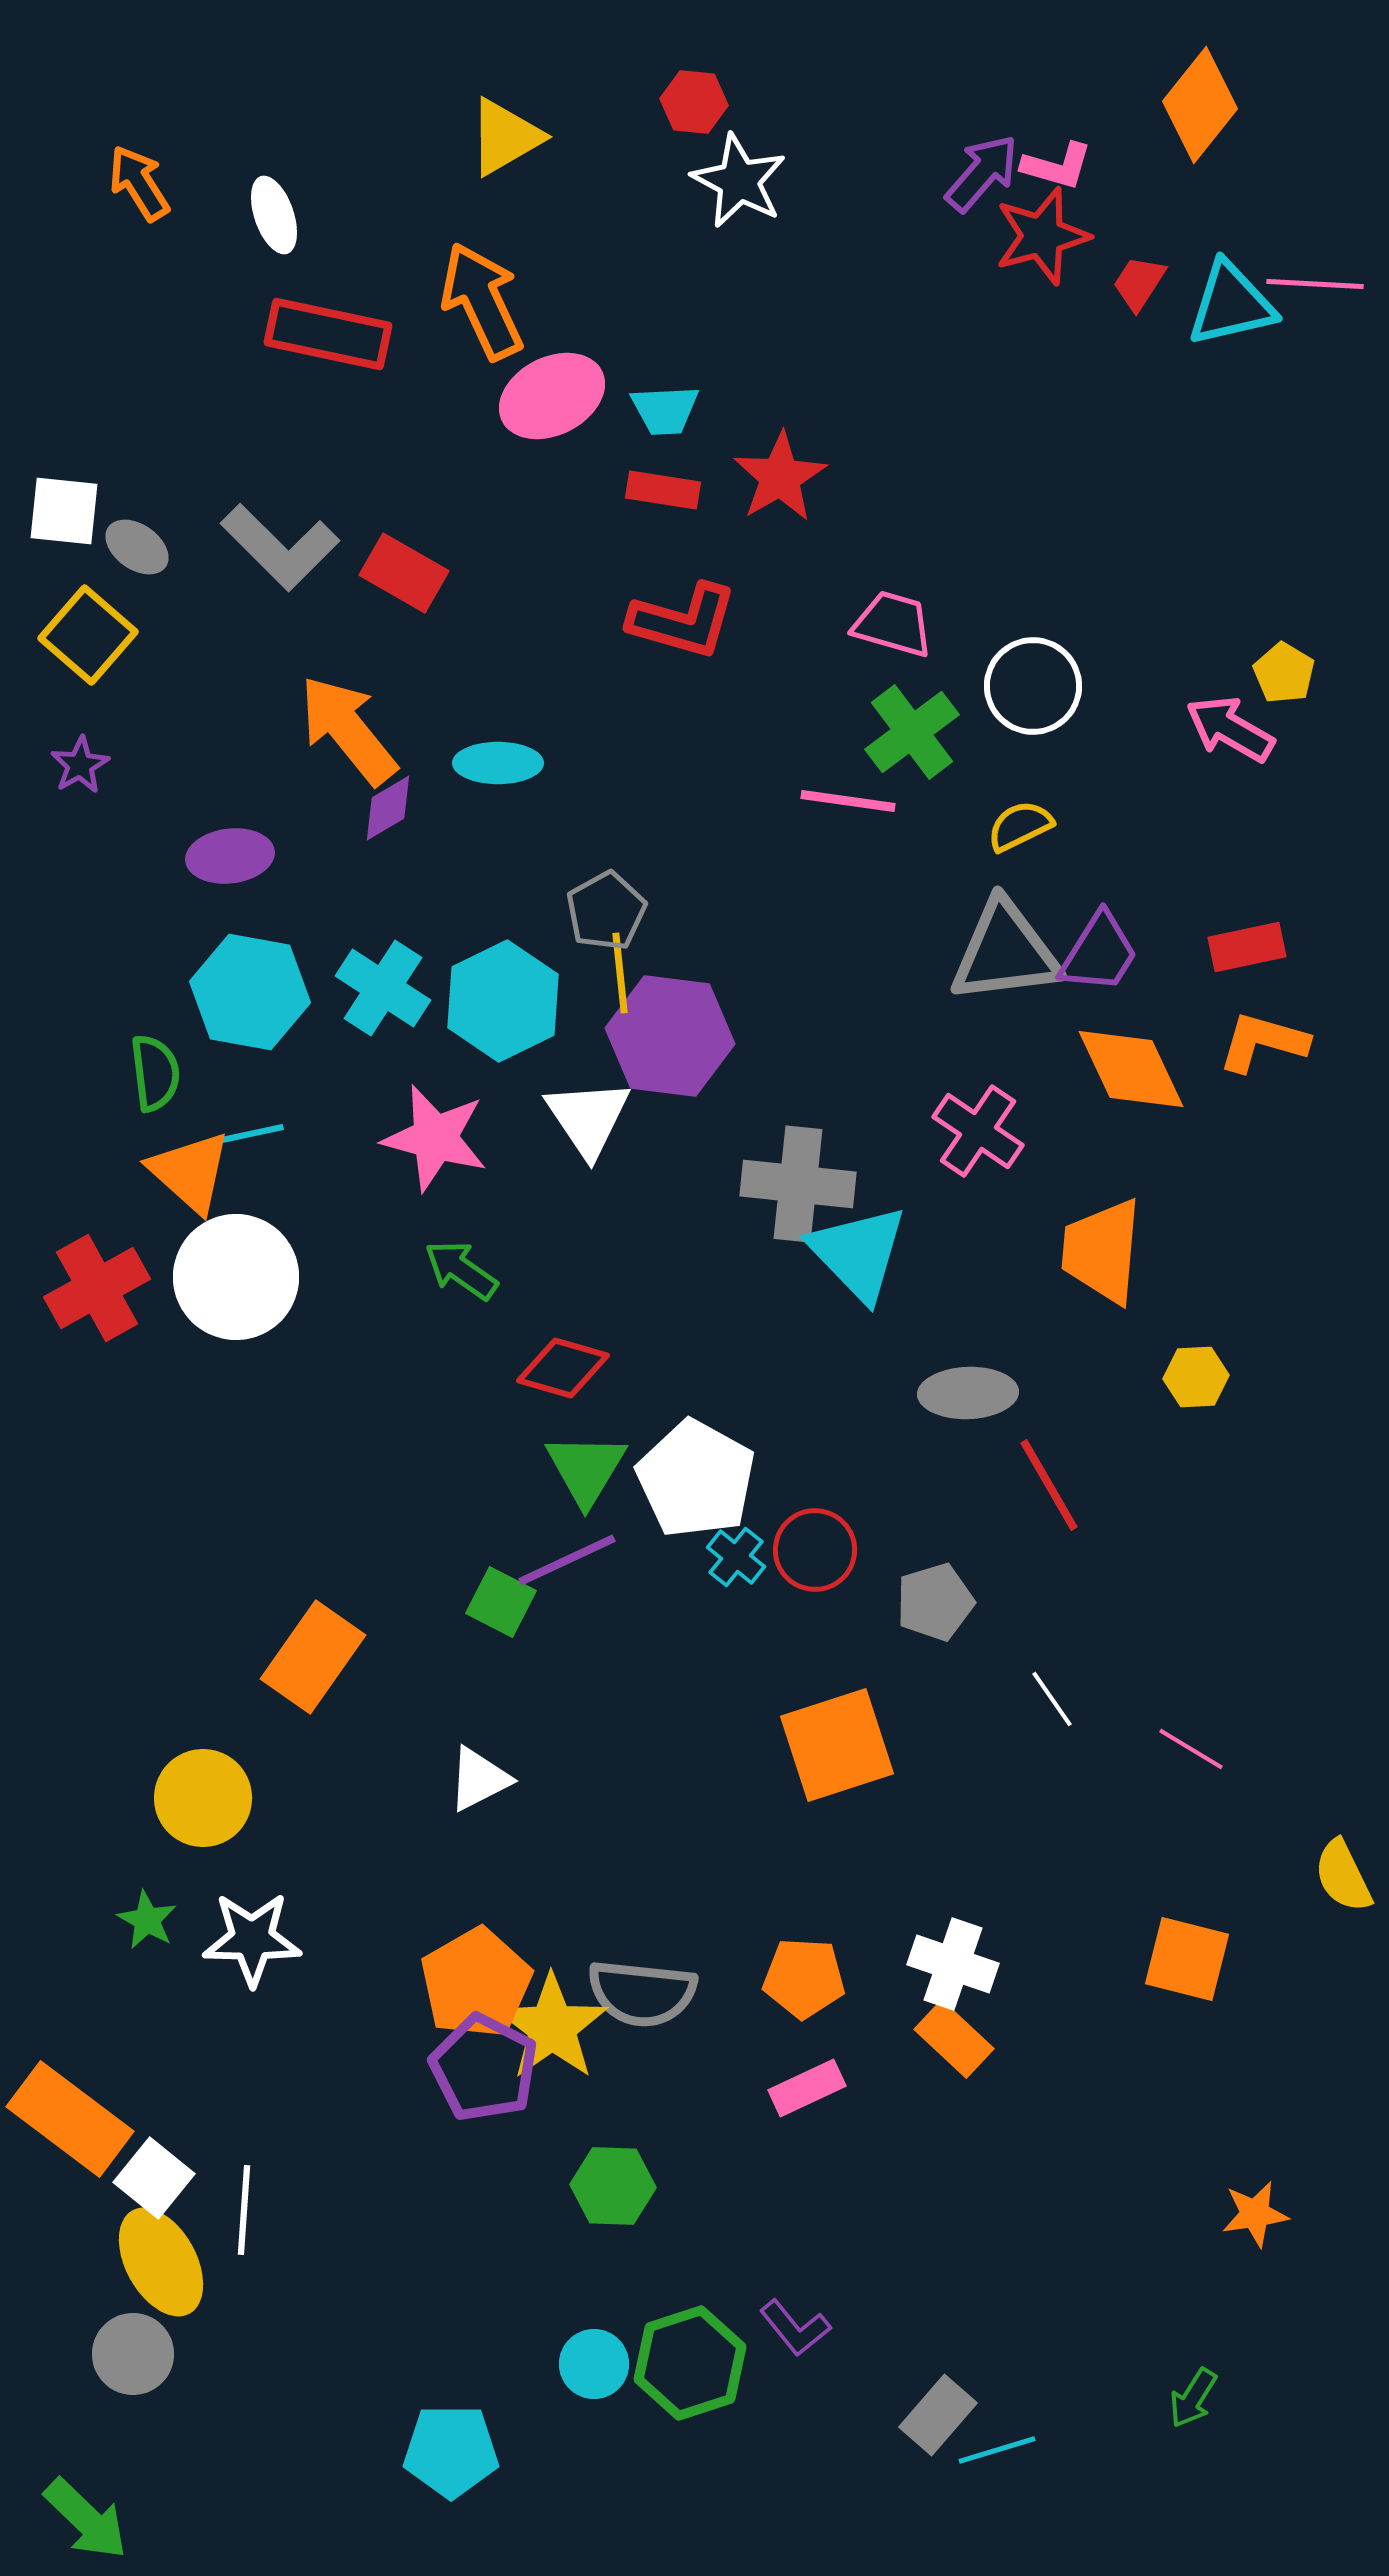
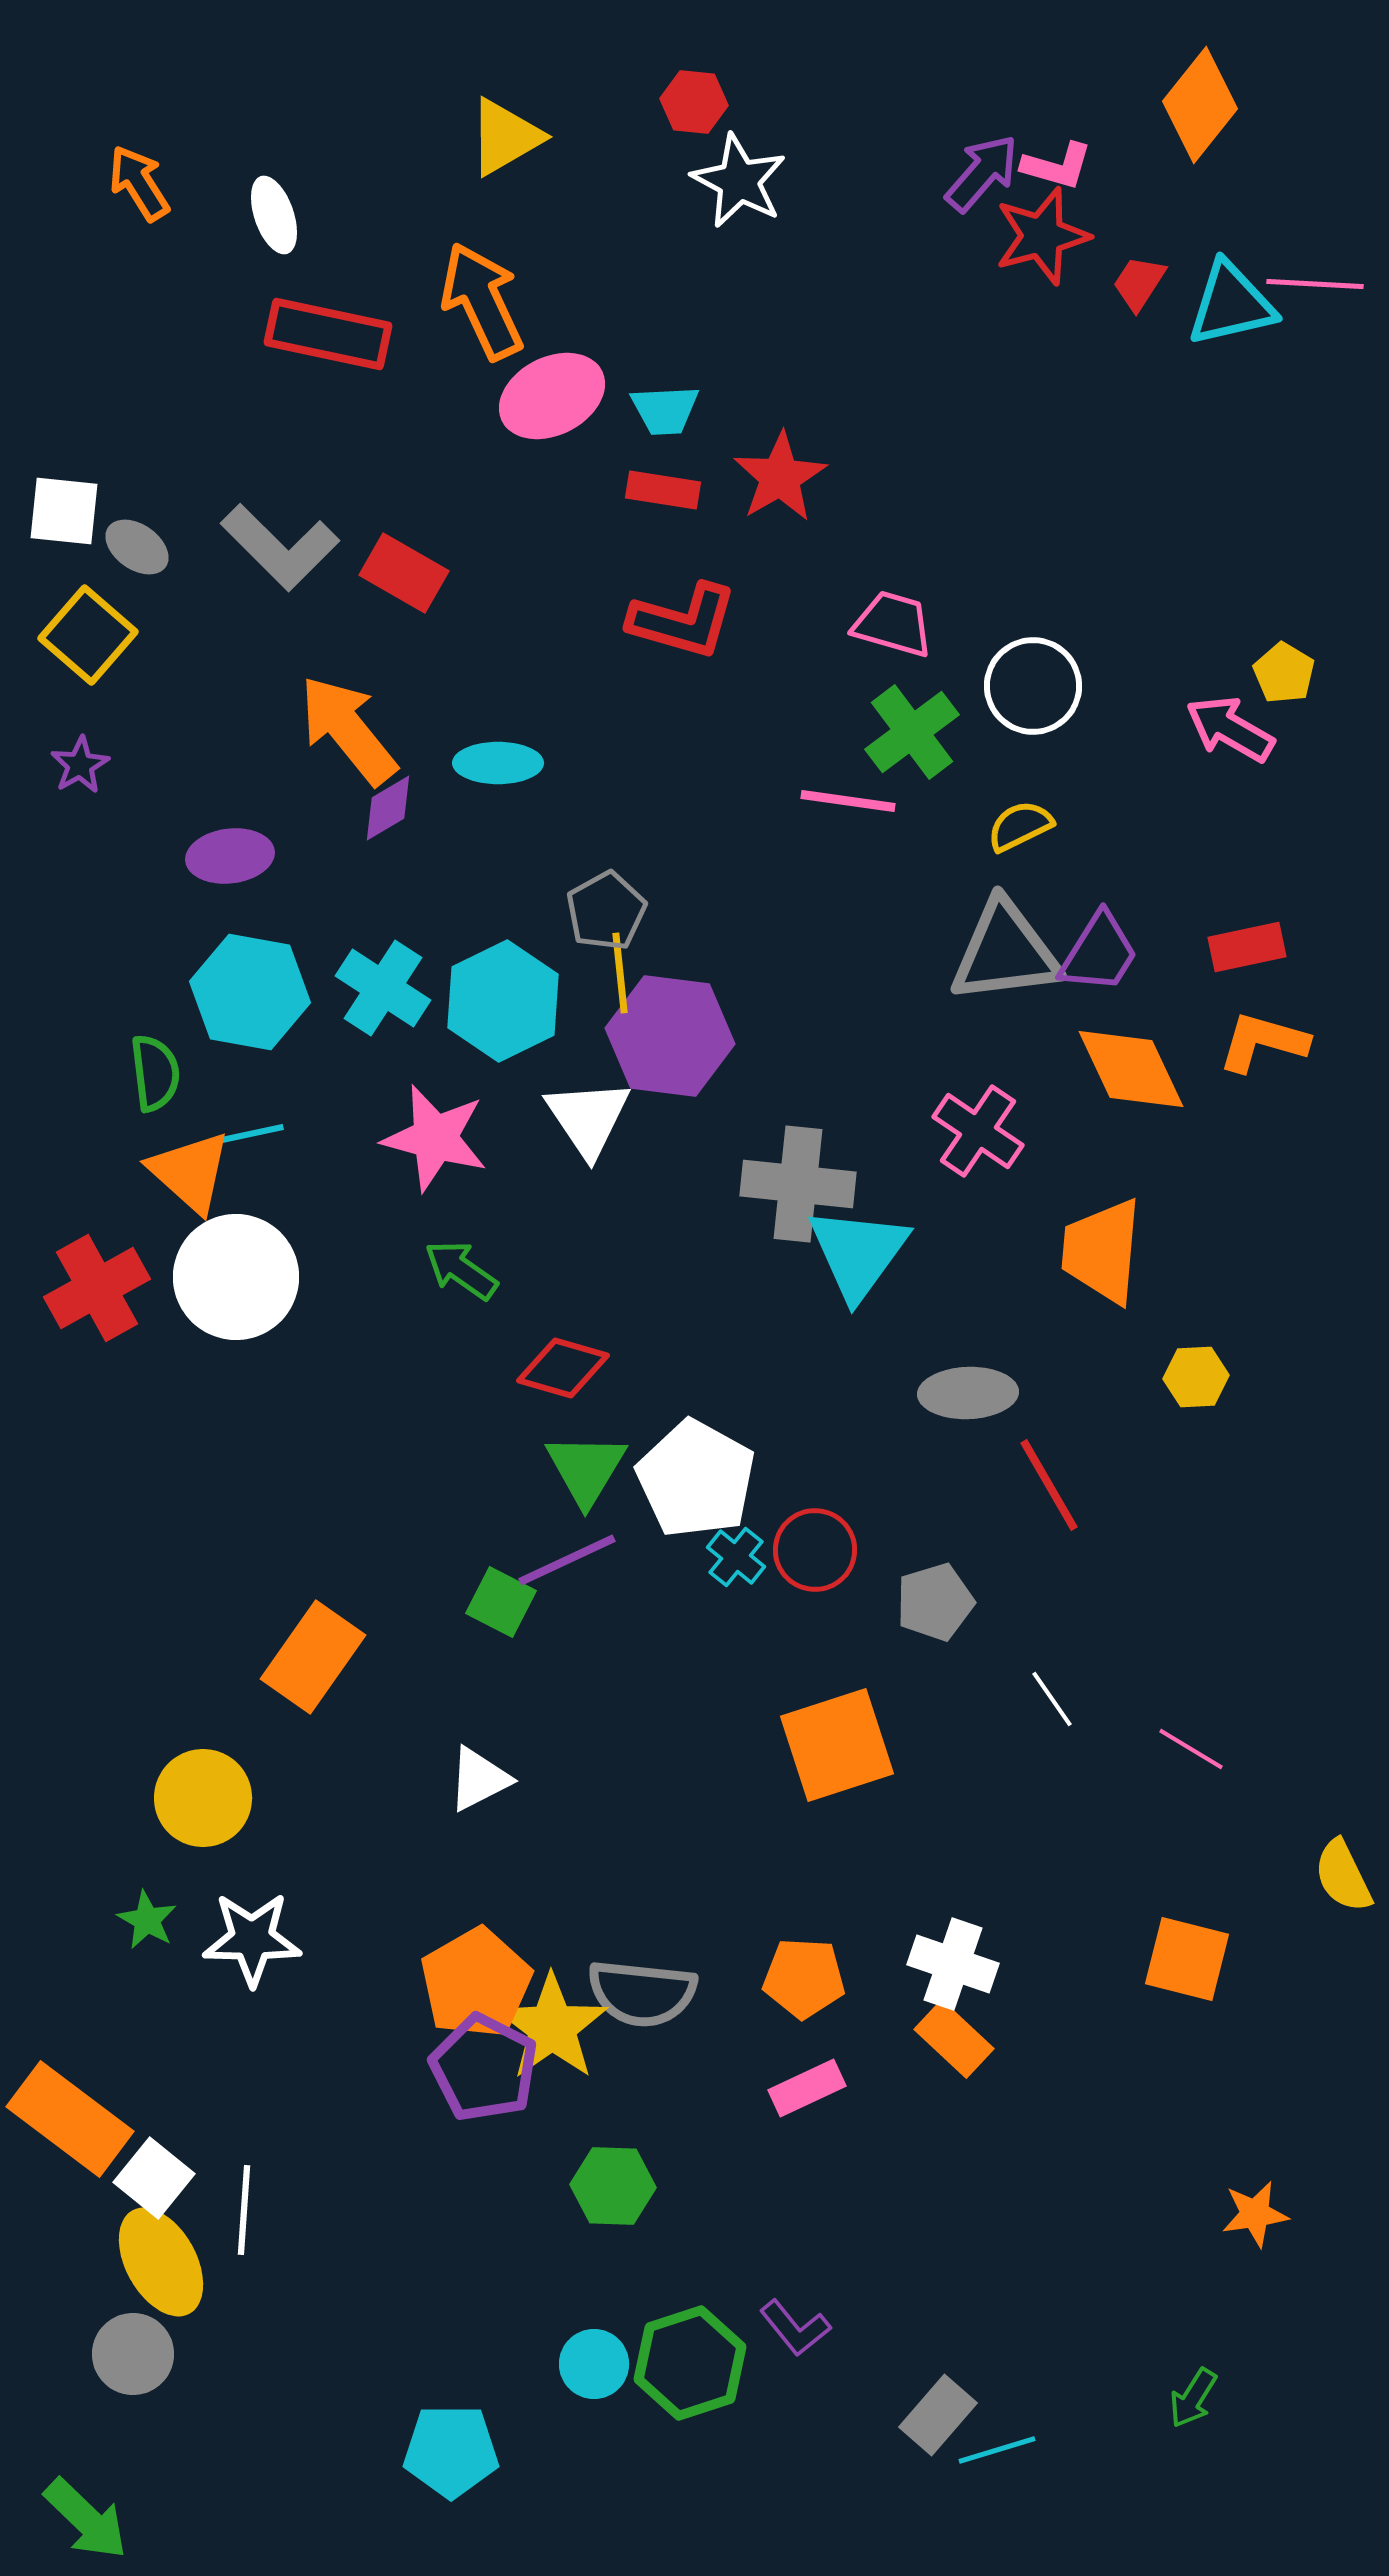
cyan triangle at (858, 1253): rotated 20 degrees clockwise
